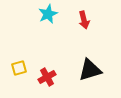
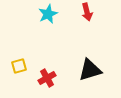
red arrow: moved 3 px right, 8 px up
yellow square: moved 2 px up
red cross: moved 1 px down
